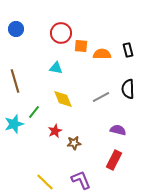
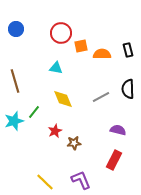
orange square: rotated 16 degrees counterclockwise
cyan star: moved 3 px up
